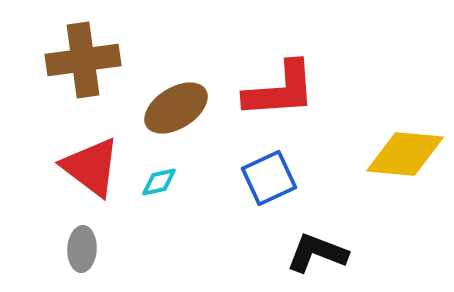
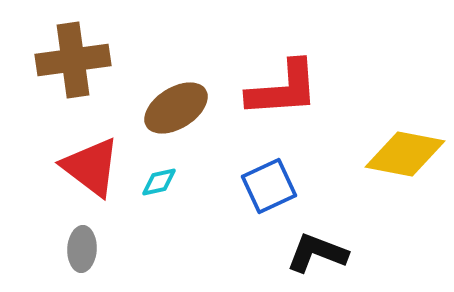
brown cross: moved 10 px left
red L-shape: moved 3 px right, 1 px up
yellow diamond: rotated 6 degrees clockwise
blue square: moved 8 px down
